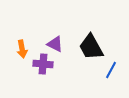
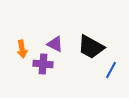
black trapezoid: rotated 32 degrees counterclockwise
